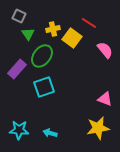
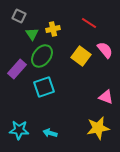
green triangle: moved 4 px right
yellow square: moved 9 px right, 18 px down
pink triangle: moved 1 px right, 2 px up
